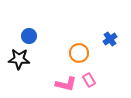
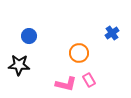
blue cross: moved 2 px right, 6 px up
black star: moved 6 px down
